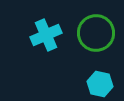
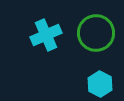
cyan hexagon: rotated 15 degrees clockwise
